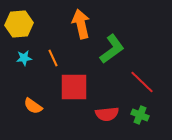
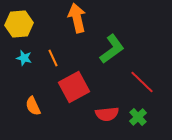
orange arrow: moved 4 px left, 6 px up
cyan star: rotated 21 degrees clockwise
red square: rotated 28 degrees counterclockwise
orange semicircle: rotated 30 degrees clockwise
green cross: moved 2 px left, 2 px down; rotated 24 degrees clockwise
